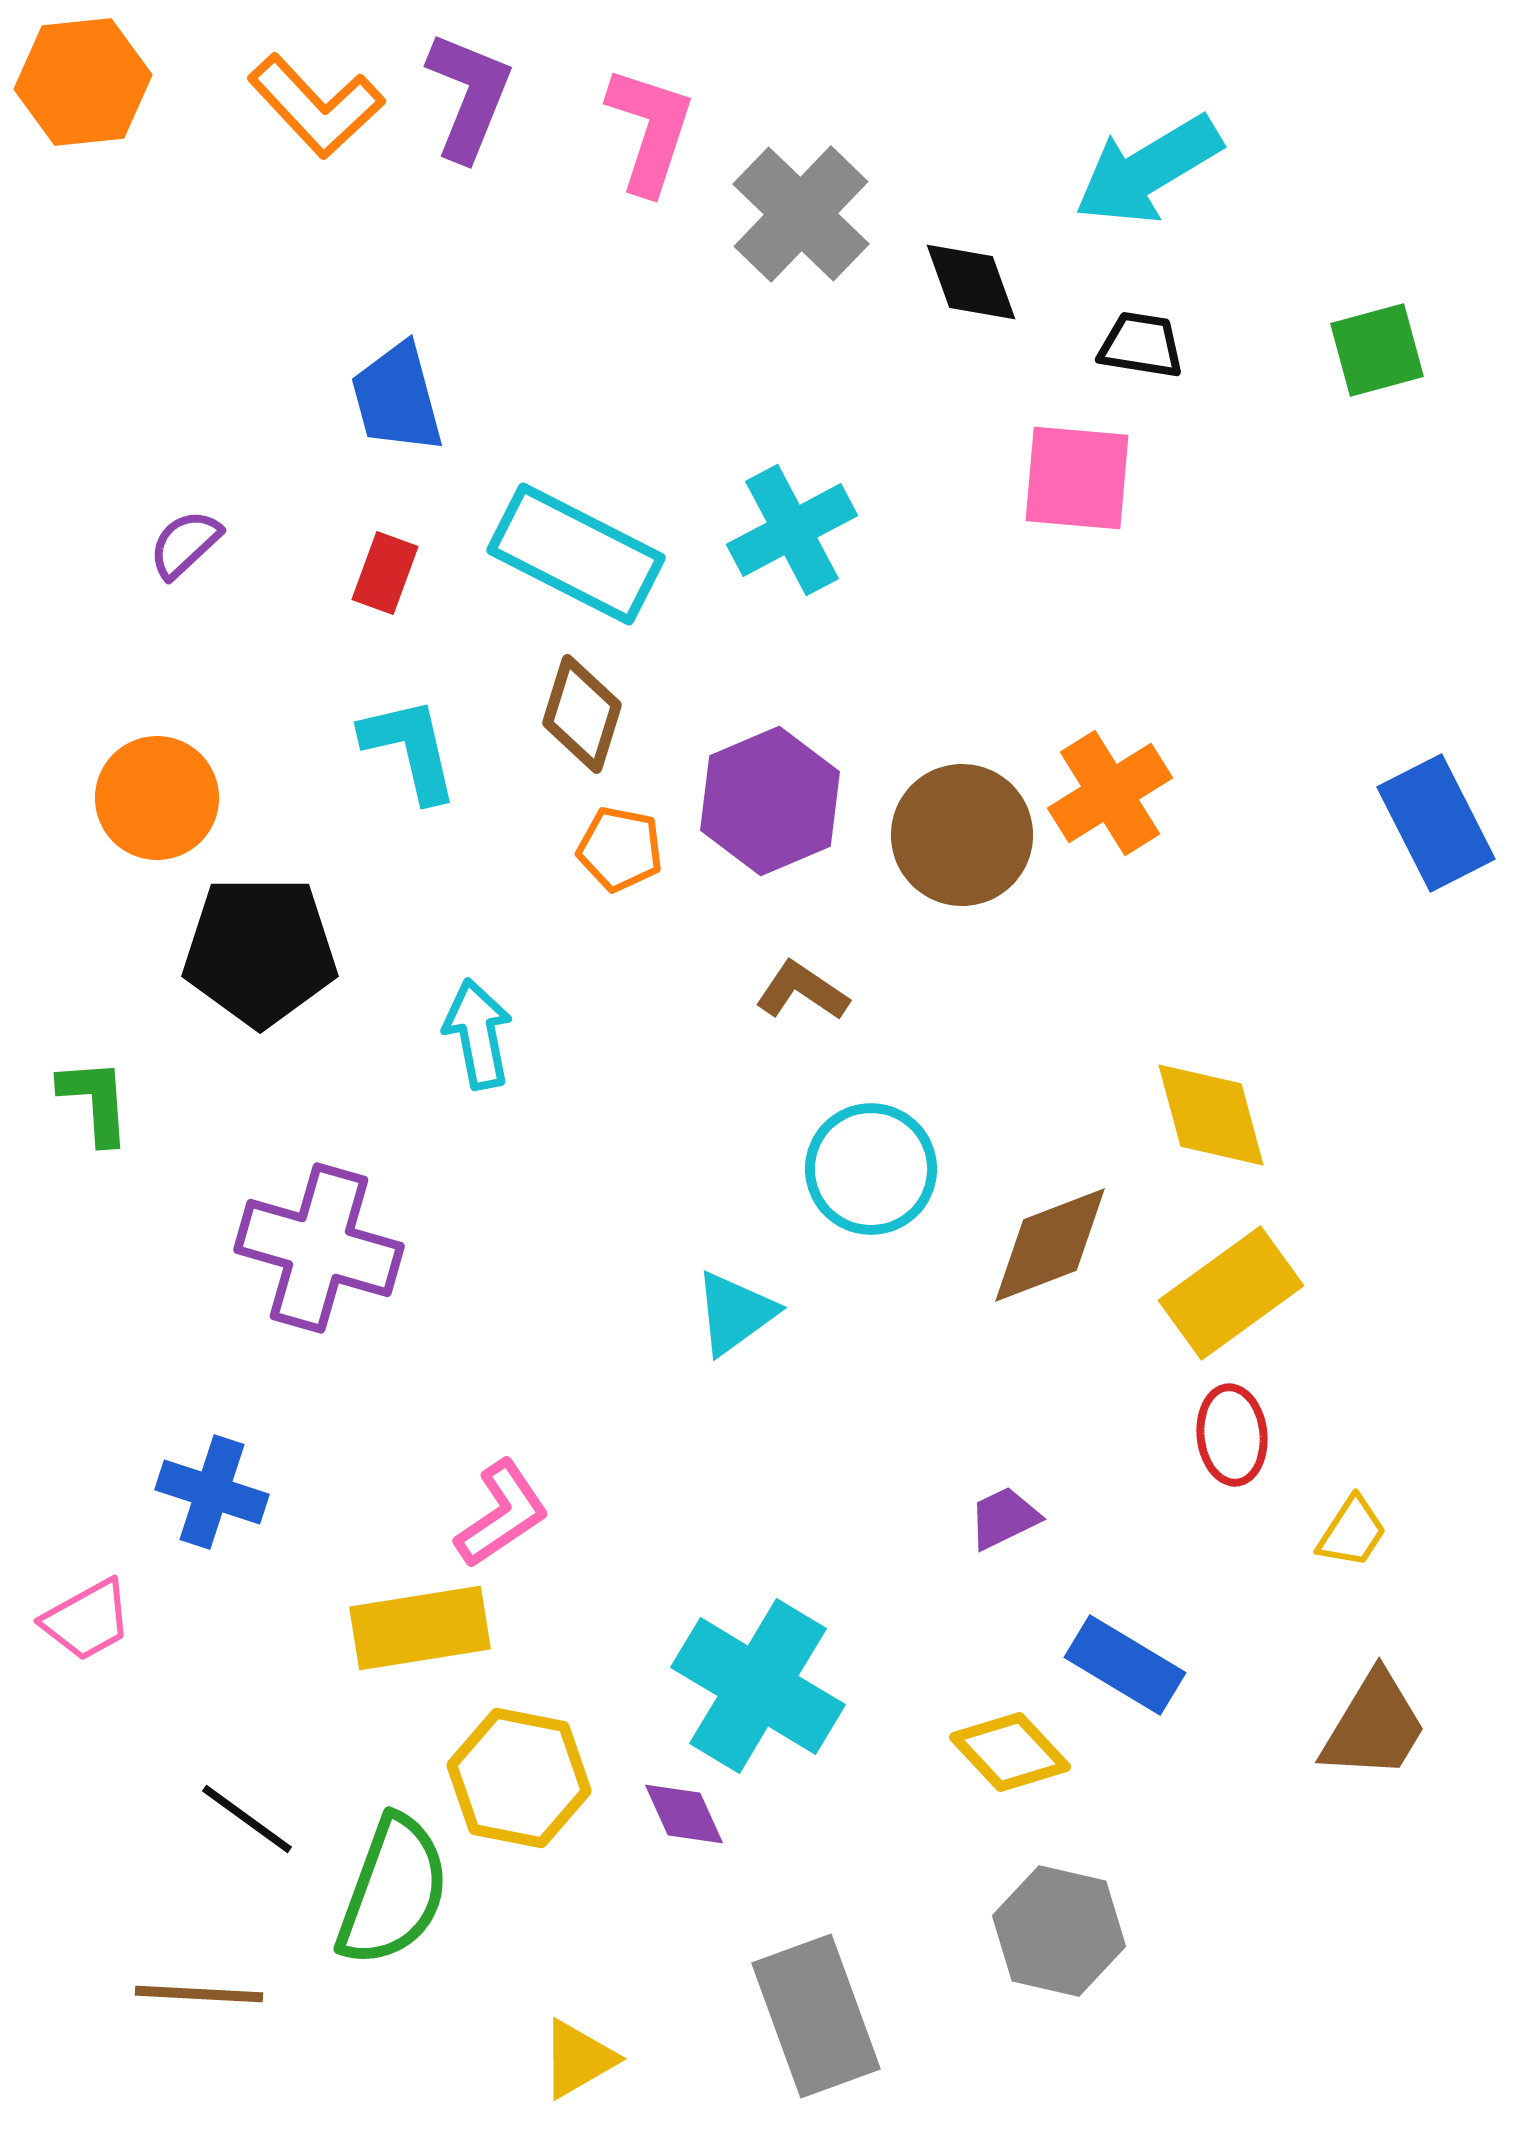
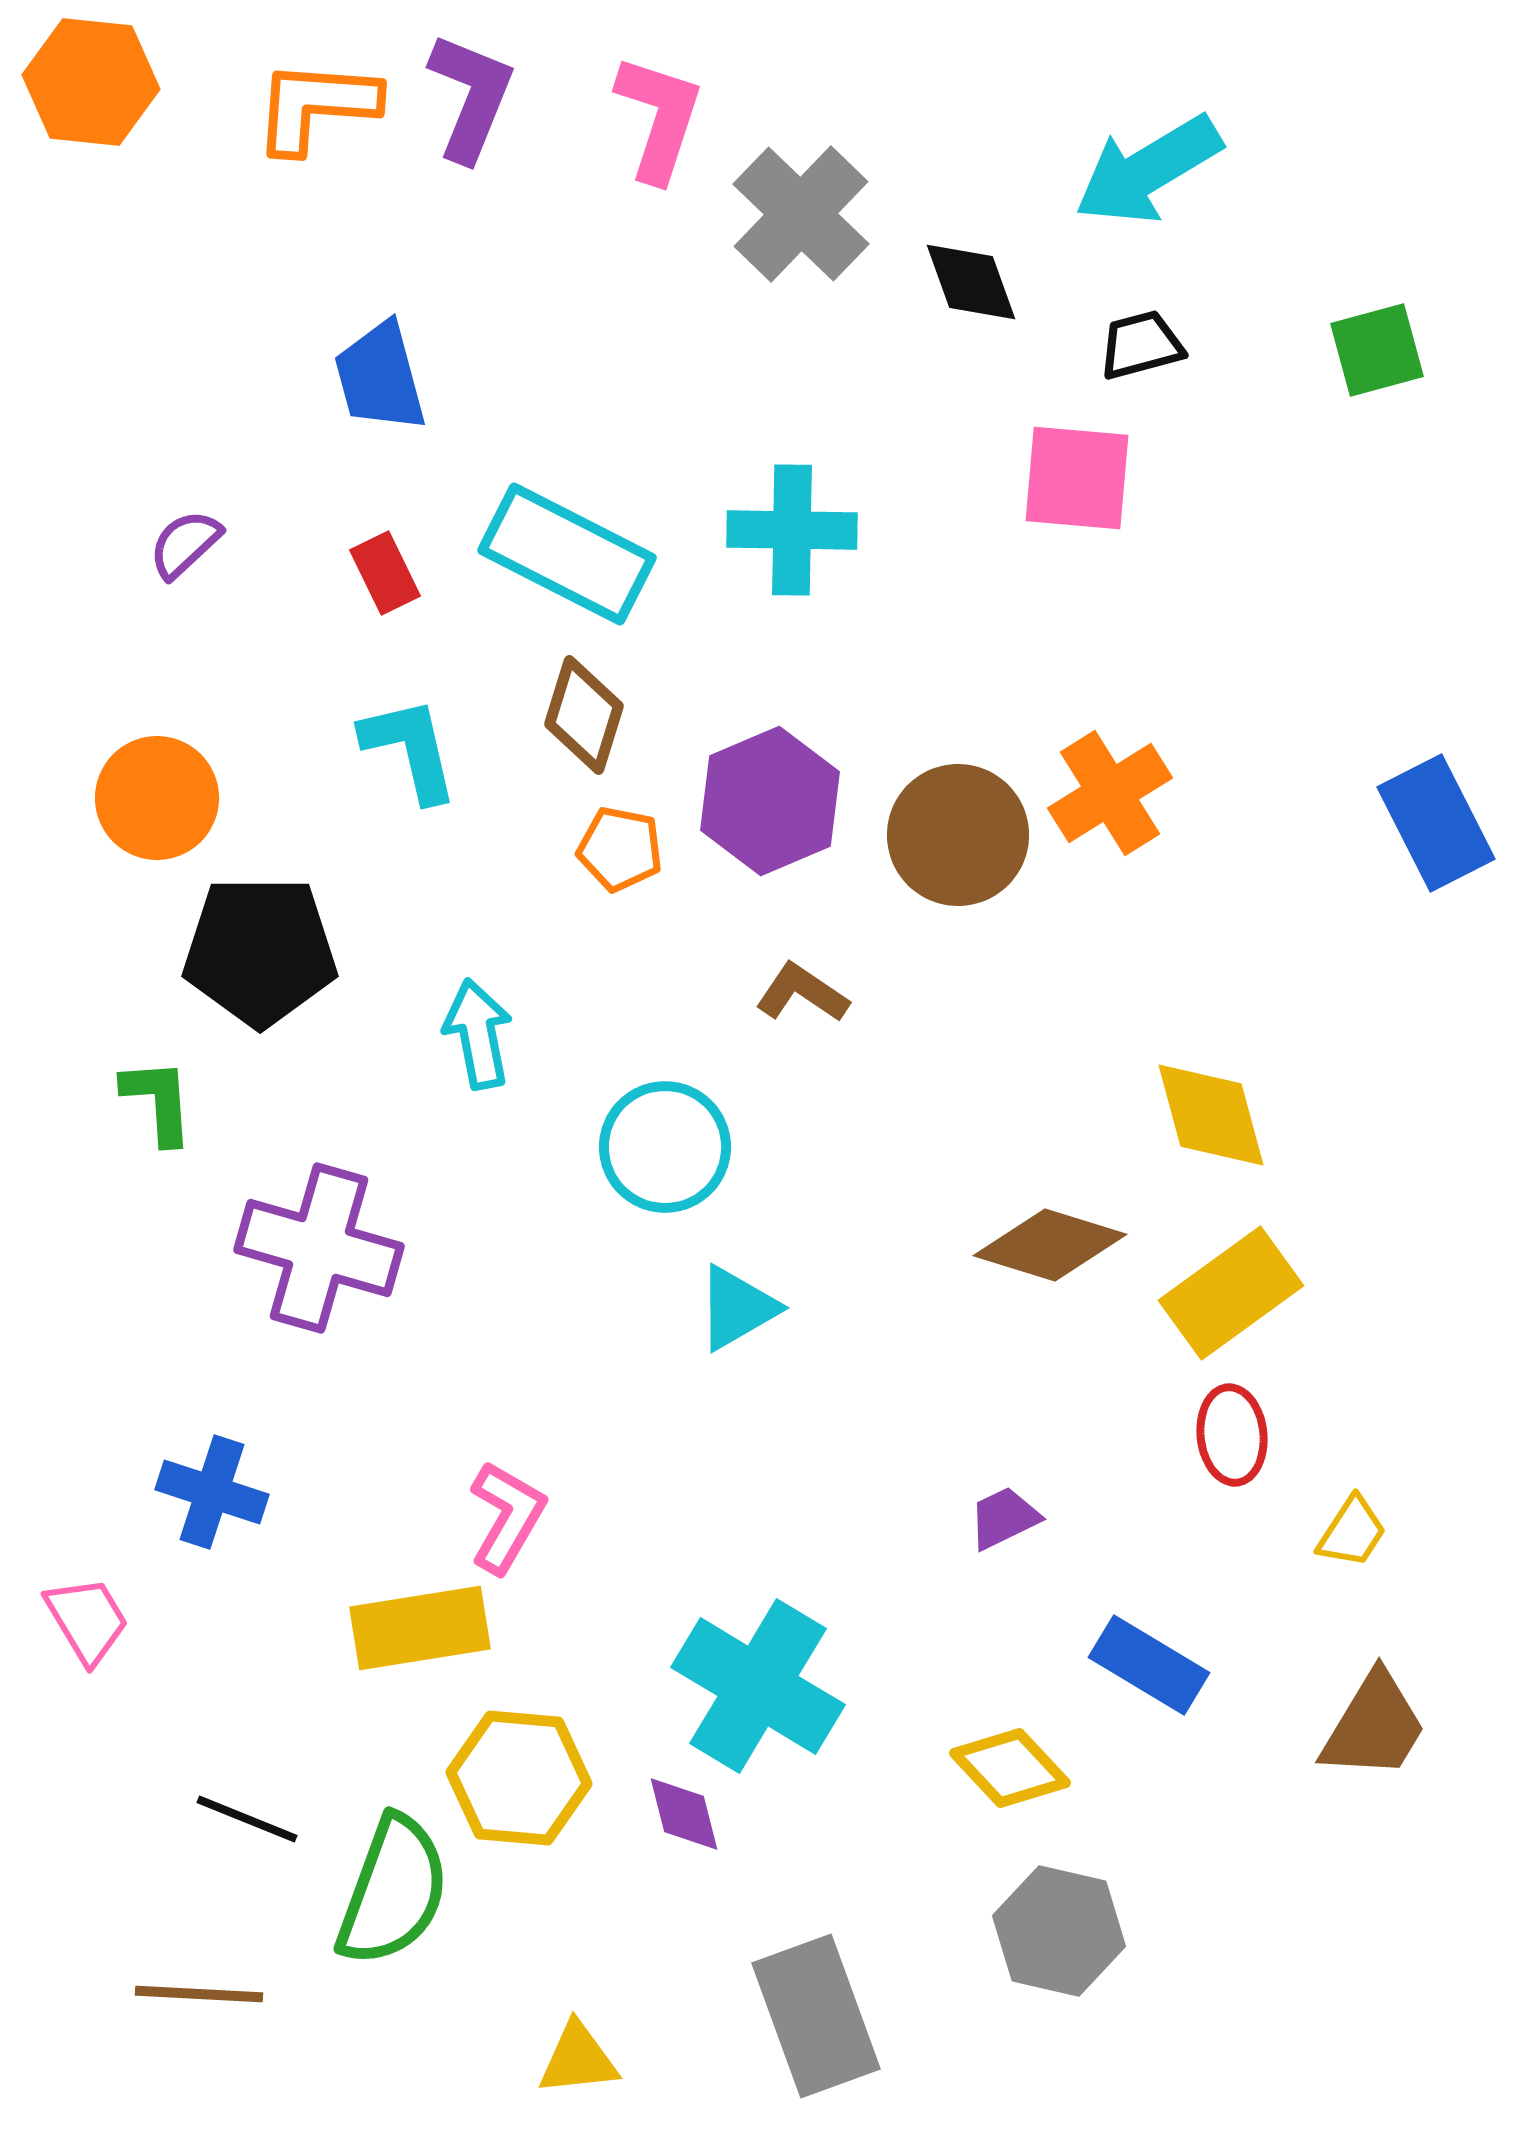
orange hexagon at (83, 82): moved 8 px right; rotated 12 degrees clockwise
purple L-shape at (469, 96): moved 2 px right, 1 px down
orange L-shape at (316, 106): rotated 137 degrees clockwise
pink L-shape at (650, 130): moved 9 px right, 12 px up
black trapezoid at (1141, 345): rotated 24 degrees counterclockwise
blue trapezoid at (397, 398): moved 17 px left, 21 px up
cyan cross at (792, 530): rotated 29 degrees clockwise
cyan rectangle at (576, 554): moved 9 px left
red rectangle at (385, 573): rotated 46 degrees counterclockwise
brown diamond at (582, 714): moved 2 px right, 1 px down
brown circle at (962, 835): moved 4 px left
brown L-shape at (802, 991): moved 2 px down
green L-shape at (95, 1101): moved 63 px right
cyan circle at (871, 1169): moved 206 px left, 22 px up
brown diamond at (1050, 1245): rotated 38 degrees clockwise
cyan triangle at (735, 1313): moved 2 px right, 5 px up; rotated 6 degrees clockwise
pink L-shape at (502, 1514): moved 5 px right, 3 px down; rotated 26 degrees counterclockwise
pink trapezoid at (87, 1620): rotated 92 degrees counterclockwise
blue rectangle at (1125, 1665): moved 24 px right
yellow diamond at (1010, 1752): moved 16 px down
yellow hexagon at (519, 1778): rotated 6 degrees counterclockwise
purple diamond at (684, 1814): rotated 10 degrees clockwise
black line at (247, 1819): rotated 14 degrees counterclockwise
yellow triangle at (578, 2059): rotated 24 degrees clockwise
